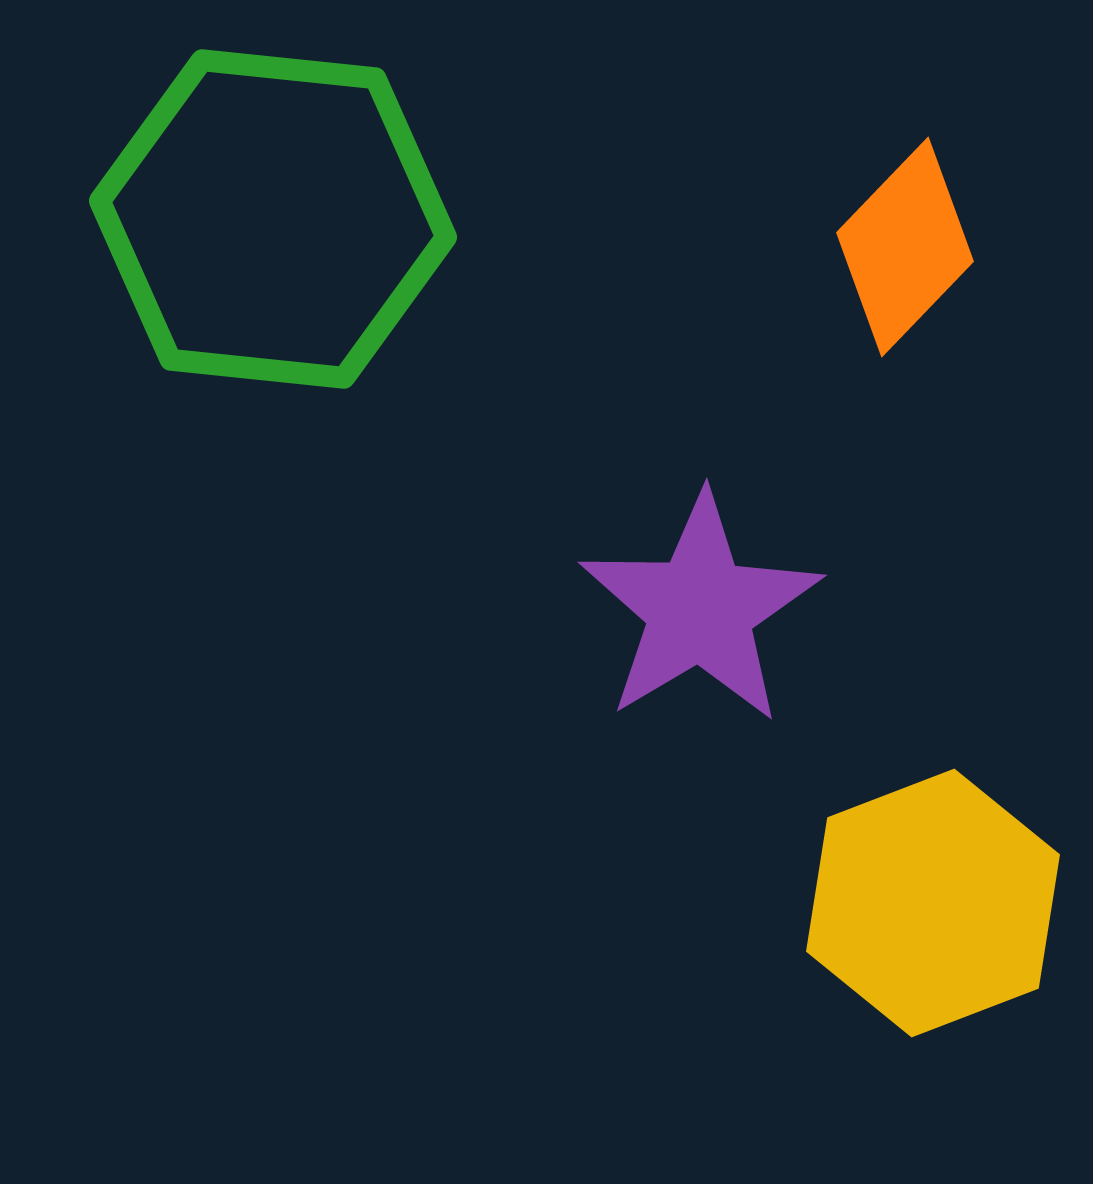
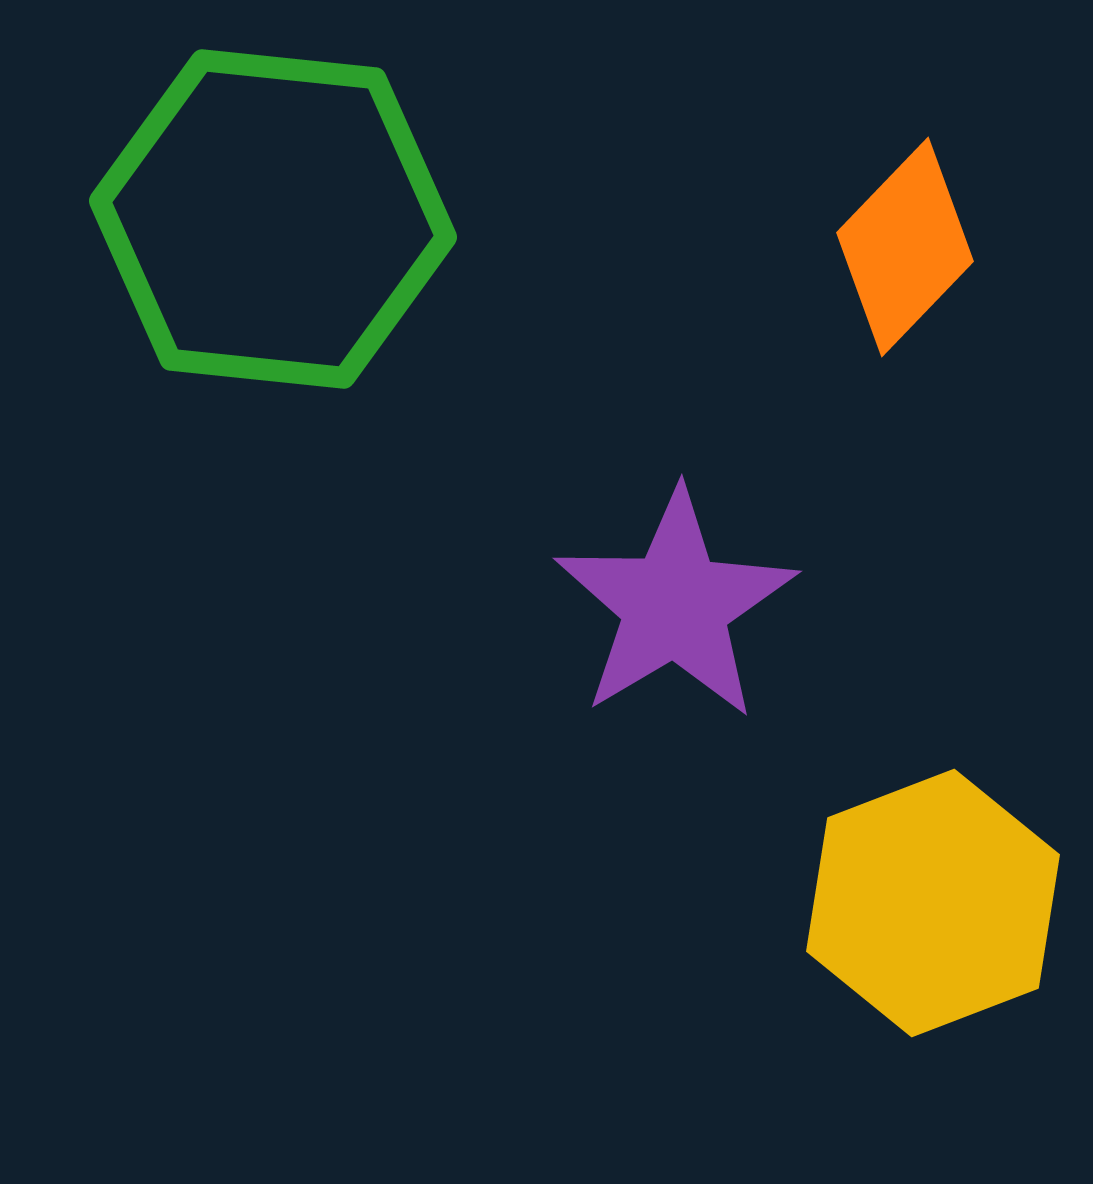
purple star: moved 25 px left, 4 px up
